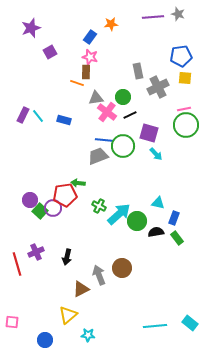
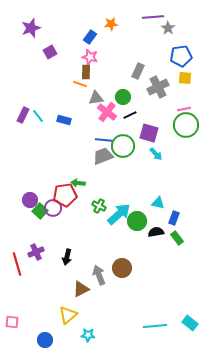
gray star at (178, 14): moved 10 px left, 14 px down; rotated 16 degrees clockwise
gray rectangle at (138, 71): rotated 35 degrees clockwise
orange line at (77, 83): moved 3 px right, 1 px down
gray trapezoid at (98, 156): moved 5 px right
